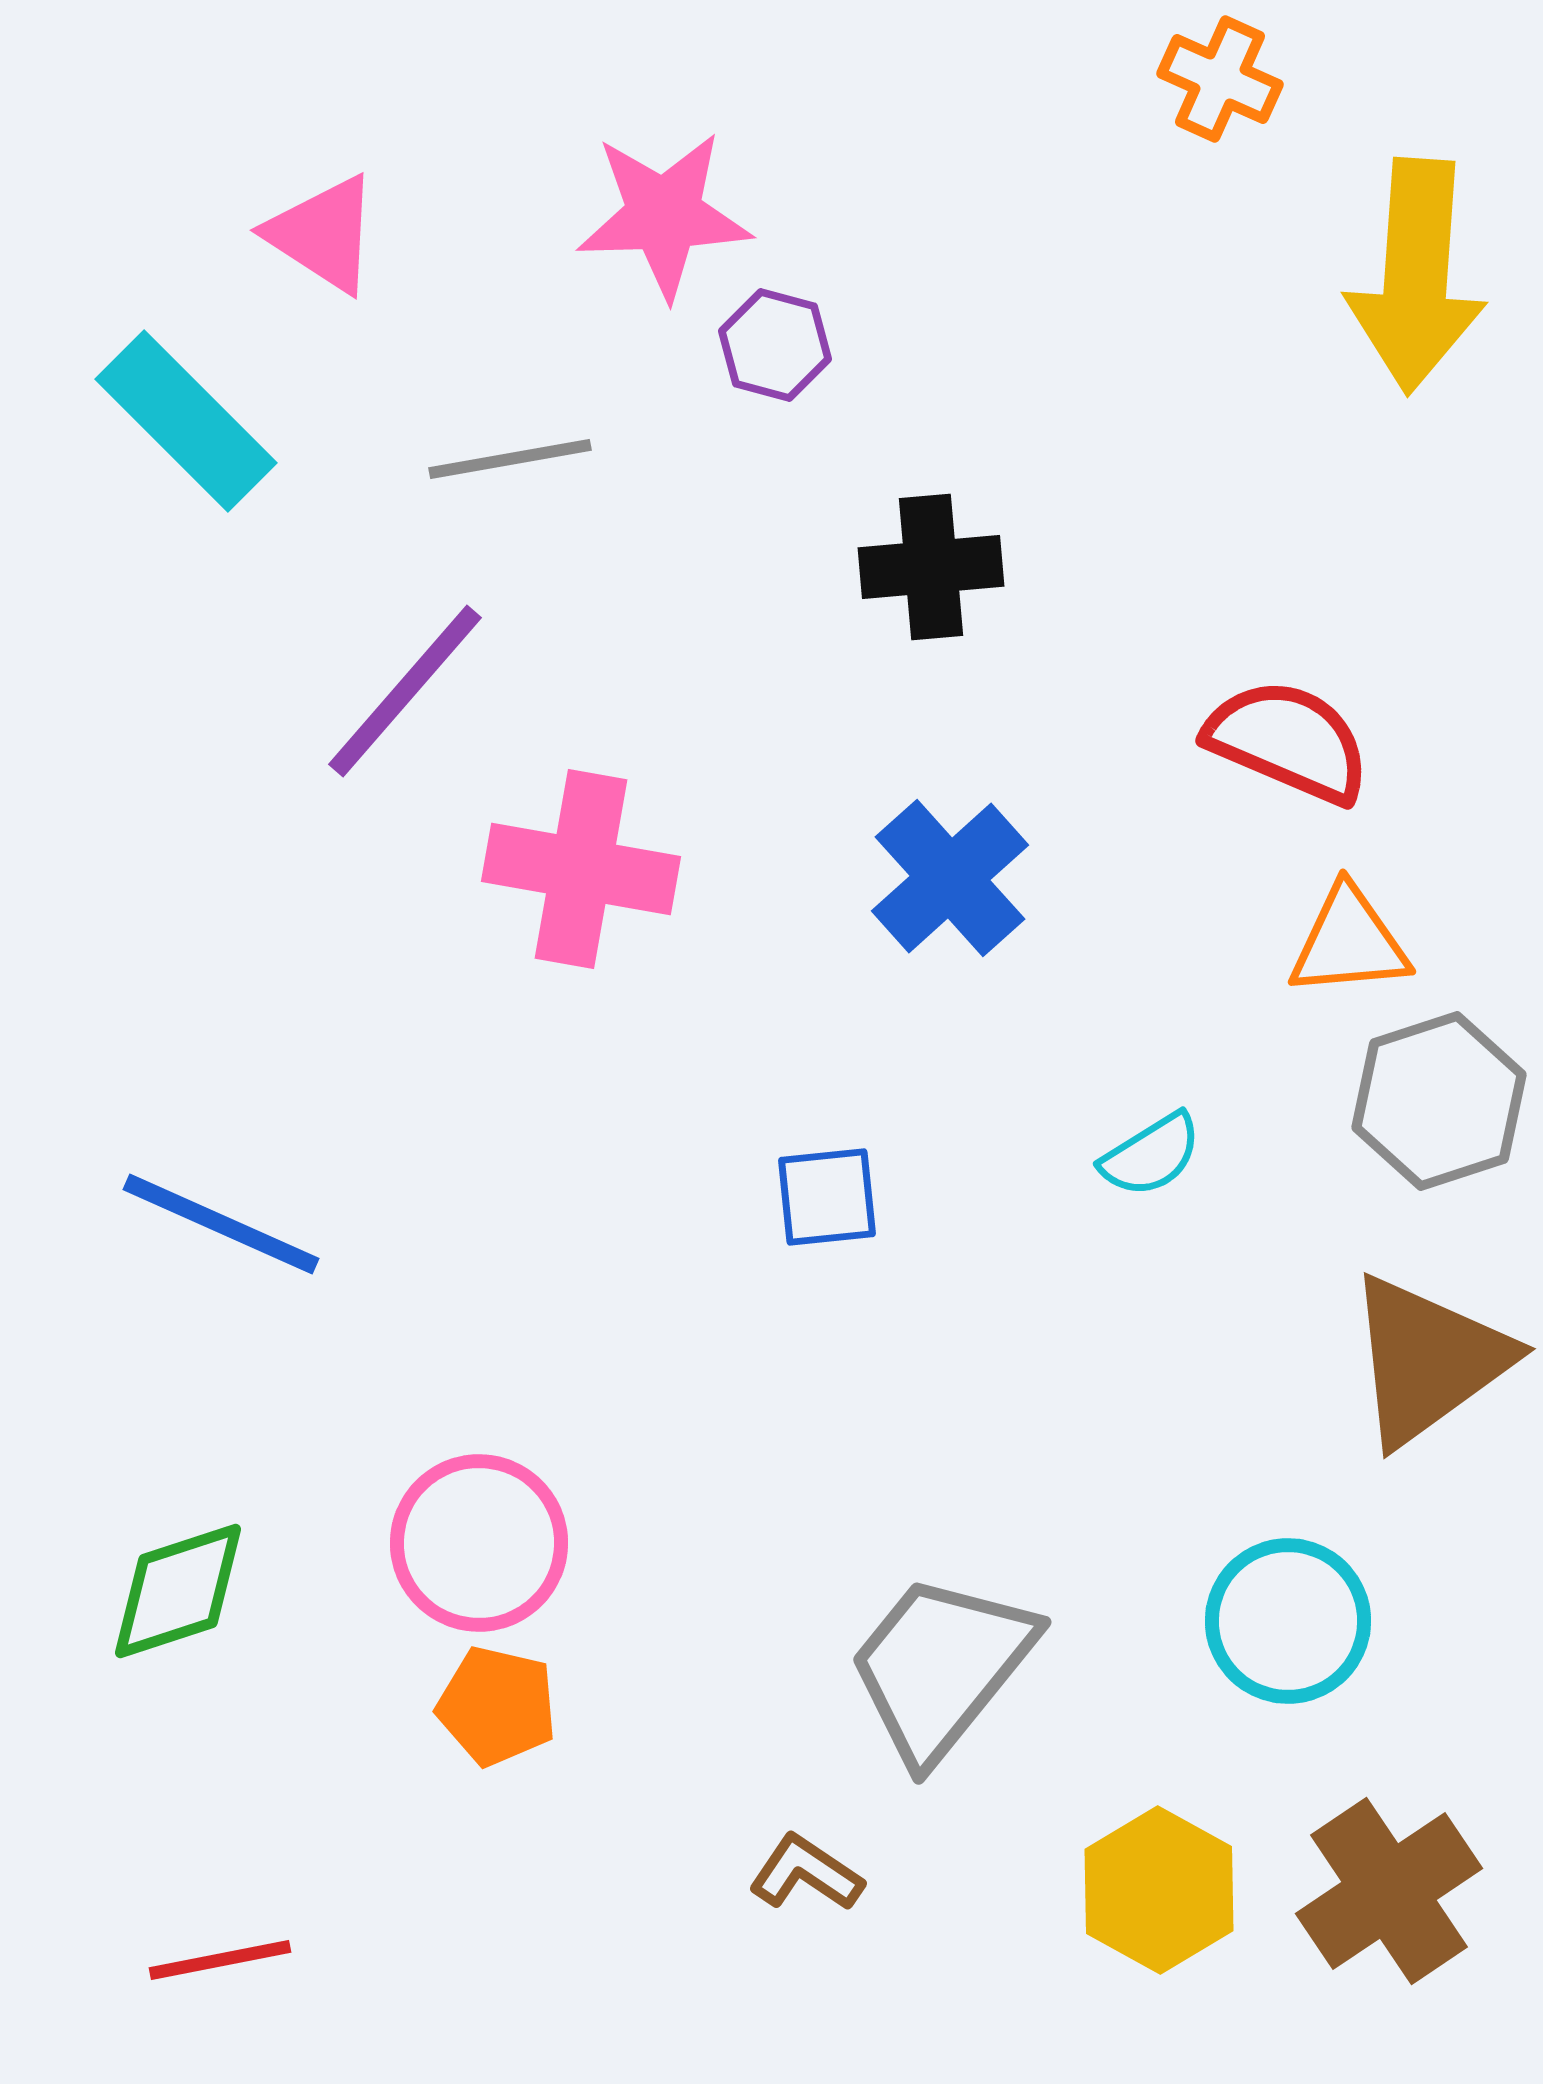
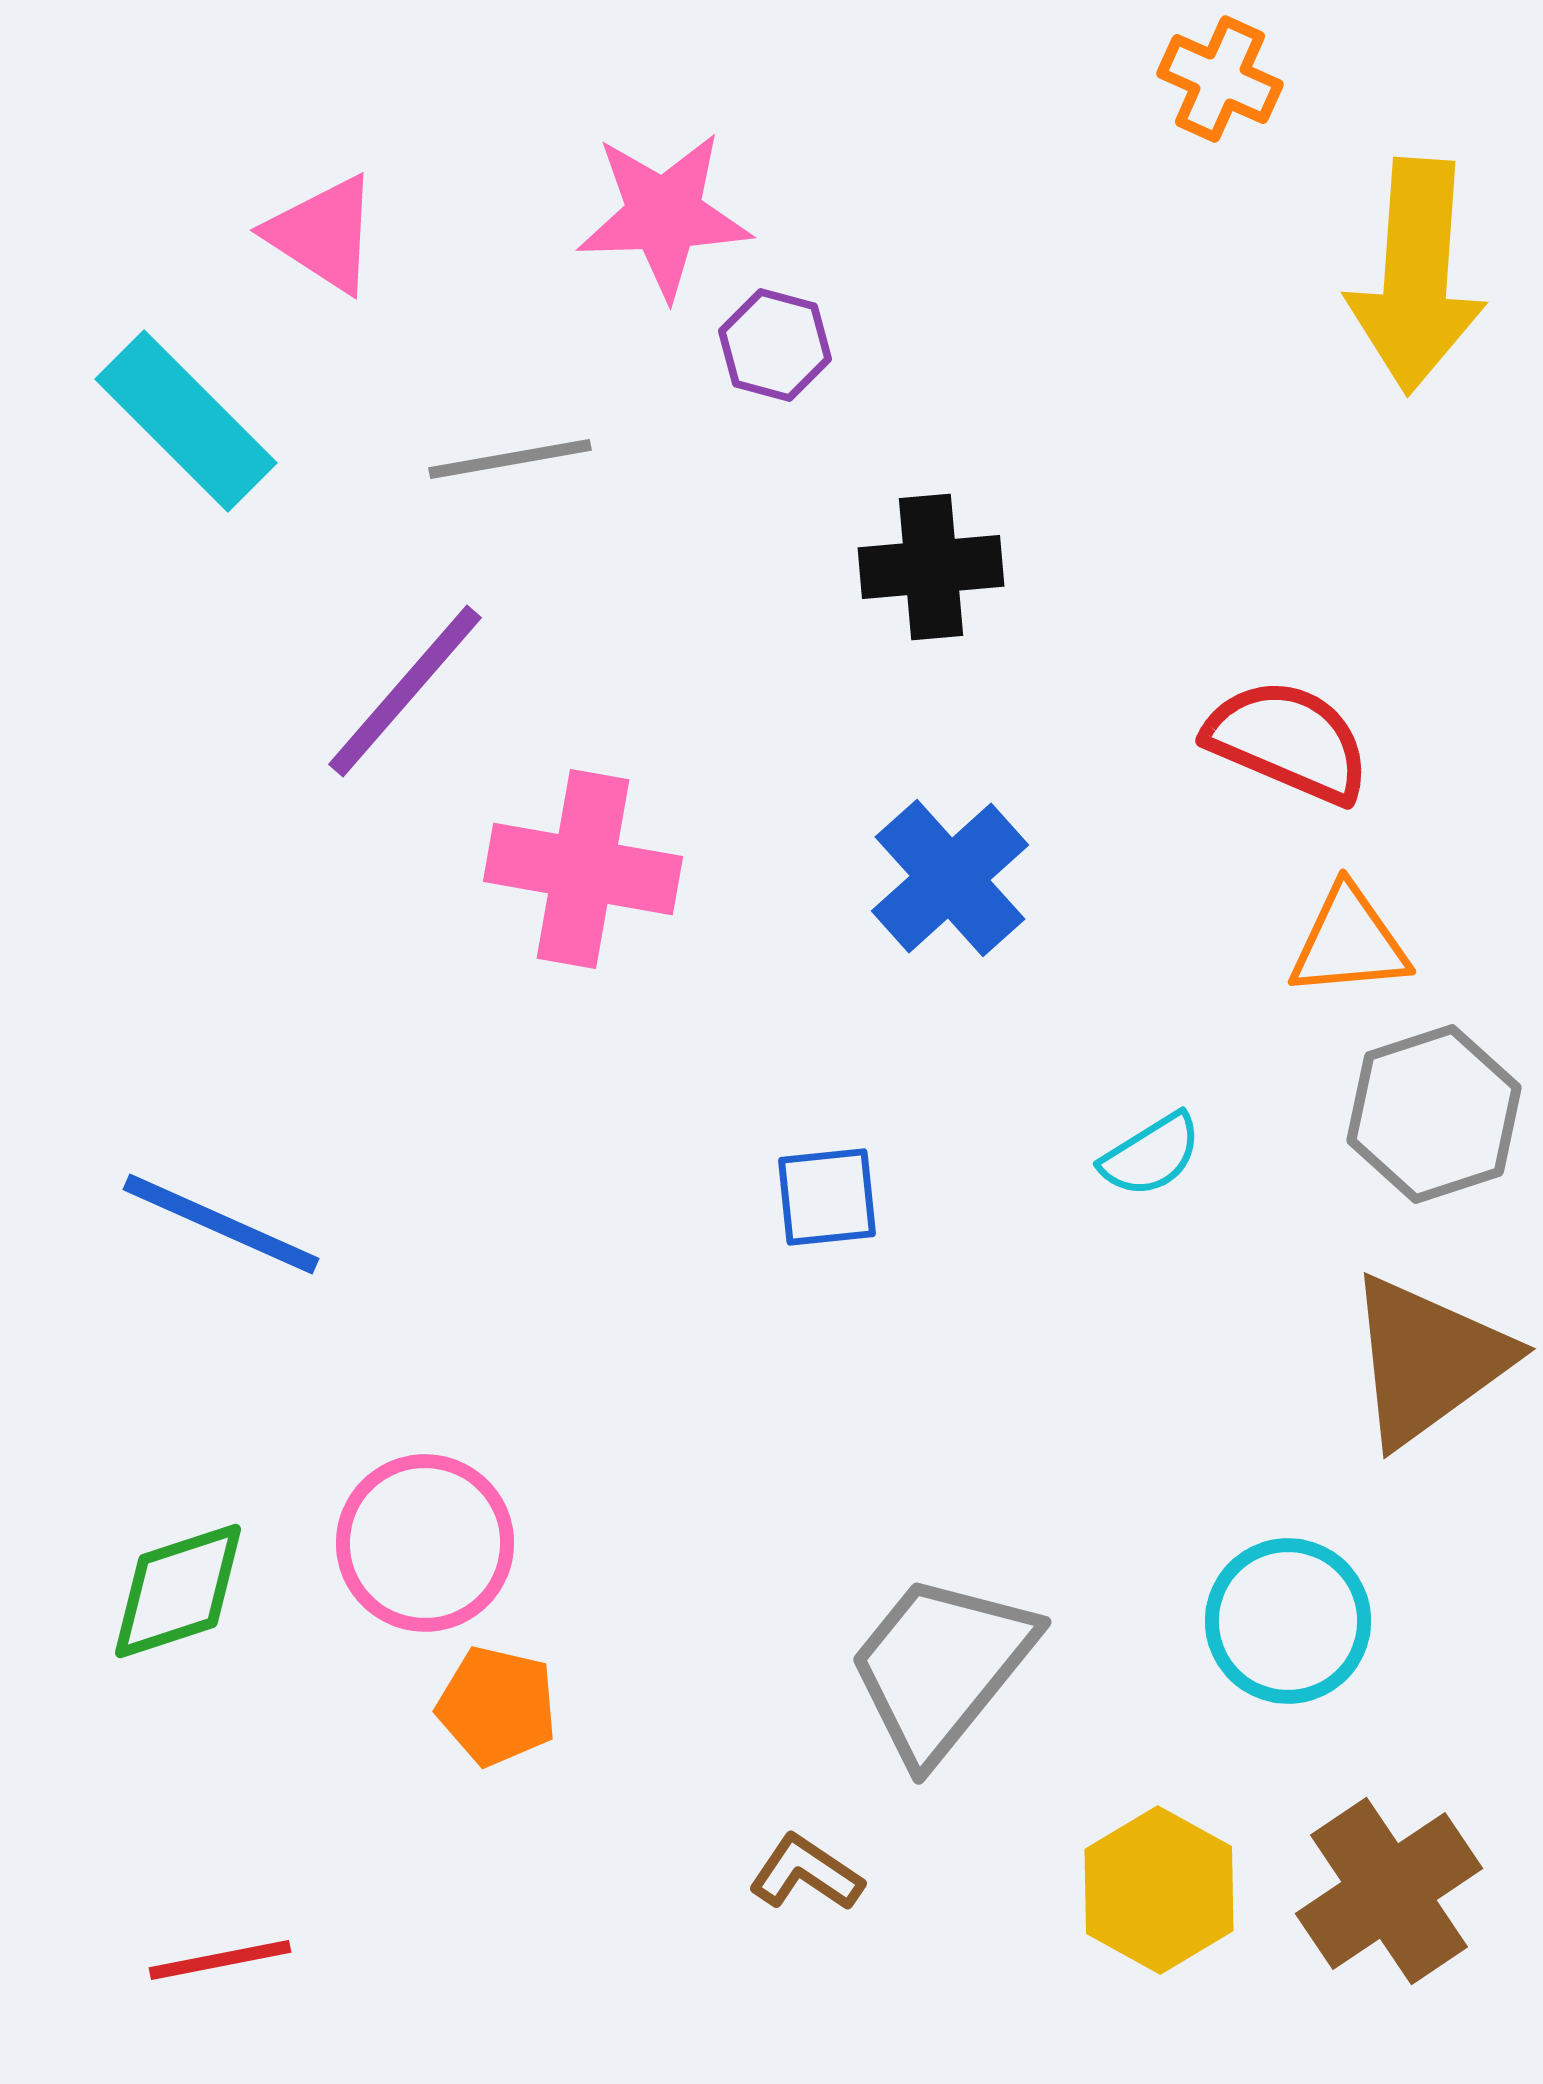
pink cross: moved 2 px right
gray hexagon: moved 5 px left, 13 px down
pink circle: moved 54 px left
